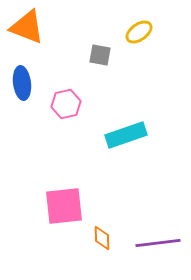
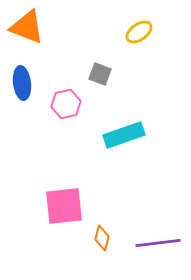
gray square: moved 19 px down; rotated 10 degrees clockwise
cyan rectangle: moved 2 px left
orange diamond: rotated 15 degrees clockwise
